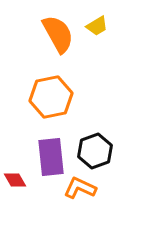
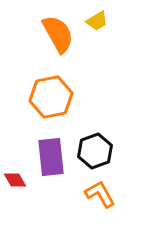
yellow trapezoid: moved 5 px up
orange L-shape: moved 20 px right, 6 px down; rotated 36 degrees clockwise
